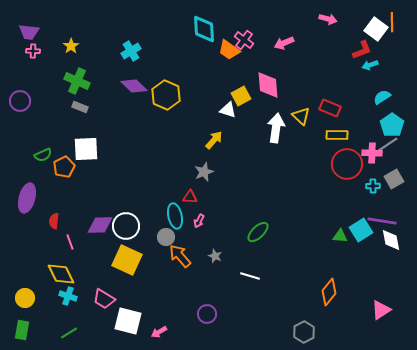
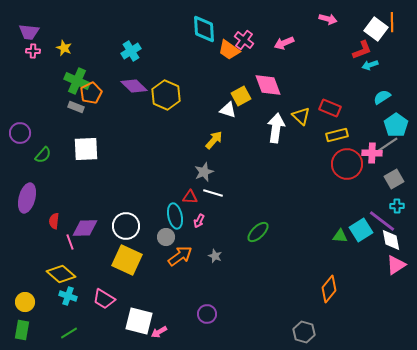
yellow star at (71, 46): moved 7 px left, 2 px down; rotated 14 degrees counterclockwise
pink diamond at (268, 85): rotated 16 degrees counterclockwise
purple circle at (20, 101): moved 32 px down
gray rectangle at (80, 107): moved 4 px left
cyan pentagon at (392, 125): moved 4 px right
yellow rectangle at (337, 135): rotated 15 degrees counterclockwise
green semicircle at (43, 155): rotated 24 degrees counterclockwise
orange pentagon at (64, 167): moved 27 px right, 74 px up
cyan cross at (373, 186): moved 24 px right, 20 px down
purple line at (382, 221): rotated 28 degrees clockwise
purple diamond at (100, 225): moved 15 px left, 3 px down
orange arrow at (180, 256): rotated 95 degrees clockwise
yellow diamond at (61, 274): rotated 24 degrees counterclockwise
white line at (250, 276): moved 37 px left, 83 px up
orange diamond at (329, 292): moved 3 px up
yellow circle at (25, 298): moved 4 px down
pink triangle at (381, 310): moved 15 px right, 45 px up
white square at (128, 321): moved 11 px right
gray hexagon at (304, 332): rotated 15 degrees counterclockwise
